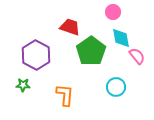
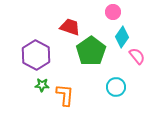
cyan diamond: moved 1 px right, 1 px up; rotated 45 degrees clockwise
green star: moved 19 px right
